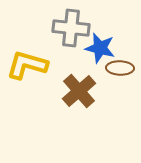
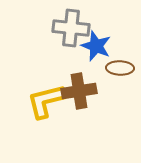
blue star: moved 4 px left, 2 px up; rotated 8 degrees clockwise
yellow L-shape: moved 19 px right, 36 px down; rotated 30 degrees counterclockwise
brown cross: rotated 32 degrees clockwise
